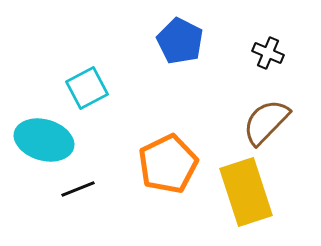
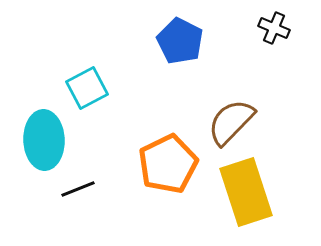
black cross: moved 6 px right, 25 px up
brown semicircle: moved 35 px left
cyan ellipse: rotated 72 degrees clockwise
